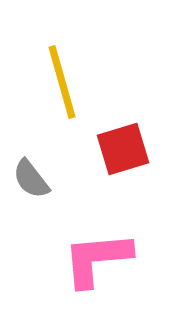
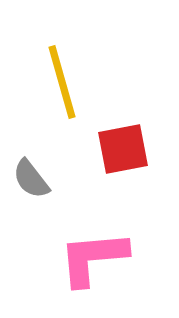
red square: rotated 6 degrees clockwise
pink L-shape: moved 4 px left, 1 px up
